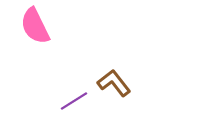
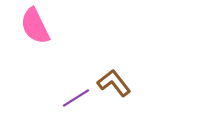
purple line: moved 2 px right, 3 px up
